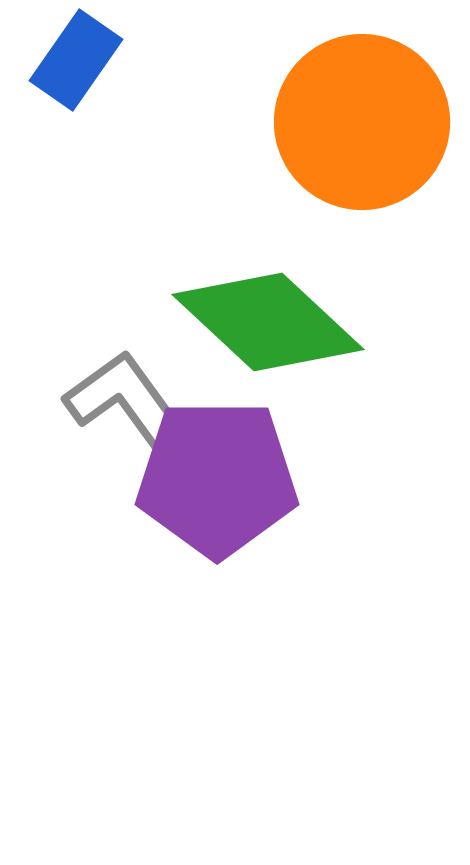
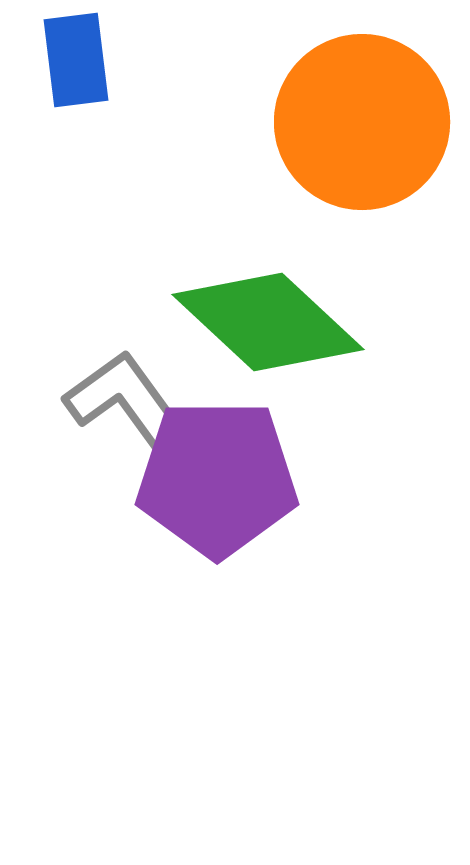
blue rectangle: rotated 42 degrees counterclockwise
